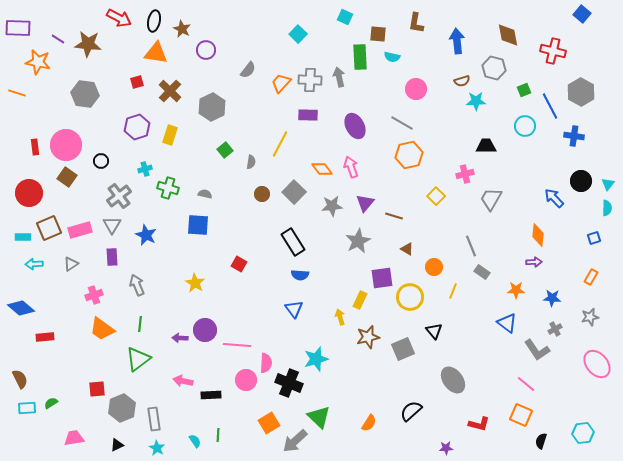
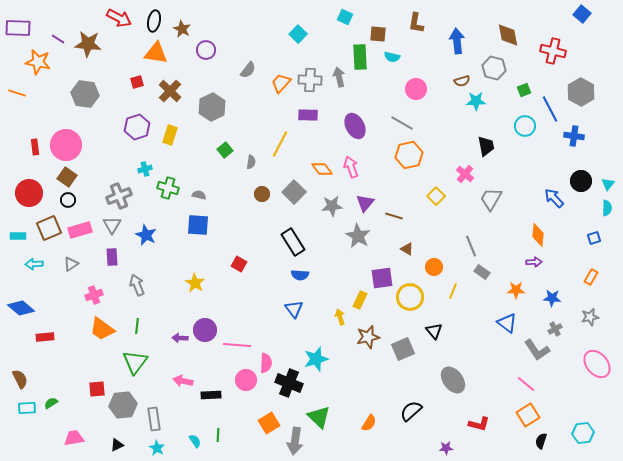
blue line at (550, 106): moved 3 px down
black trapezoid at (486, 146): rotated 80 degrees clockwise
black circle at (101, 161): moved 33 px left, 39 px down
pink cross at (465, 174): rotated 36 degrees counterclockwise
gray semicircle at (205, 194): moved 6 px left, 1 px down
gray cross at (119, 196): rotated 15 degrees clockwise
cyan rectangle at (23, 237): moved 5 px left, 1 px up
gray star at (358, 241): moved 5 px up; rotated 15 degrees counterclockwise
green line at (140, 324): moved 3 px left, 2 px down
green triangle at (138, 359): moved 3 px left, 3 px down; rotated 16 degrees counterclockwise
gray hexagon at (122, 408): moved 1 px right, 3 px up; rotated 16 degrees clockwise
orange square at (521, 415): moved 7 px right; rotated 35 degrees clockwise
gray arrow at (295, 441): rotated 40 degrees counterclockwise
